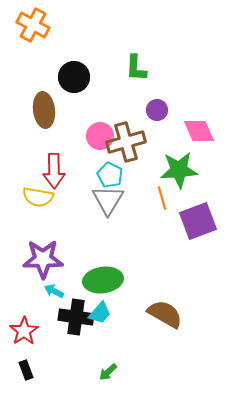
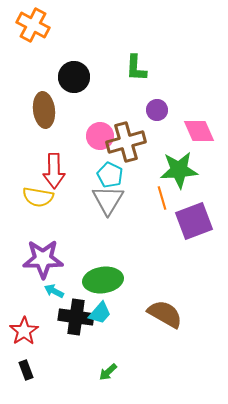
purple square: moved 4 px left
